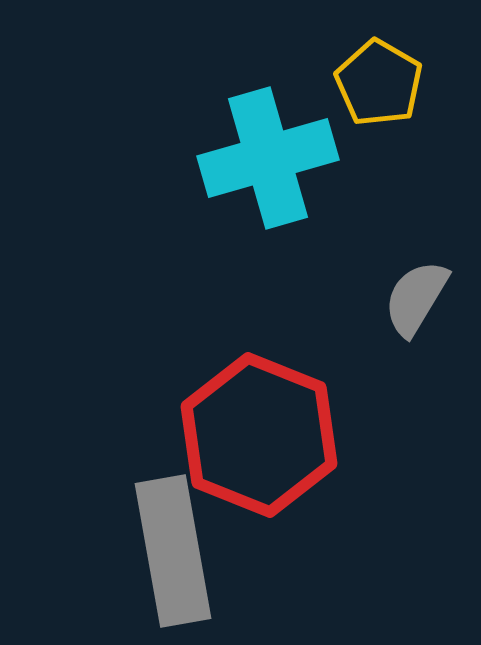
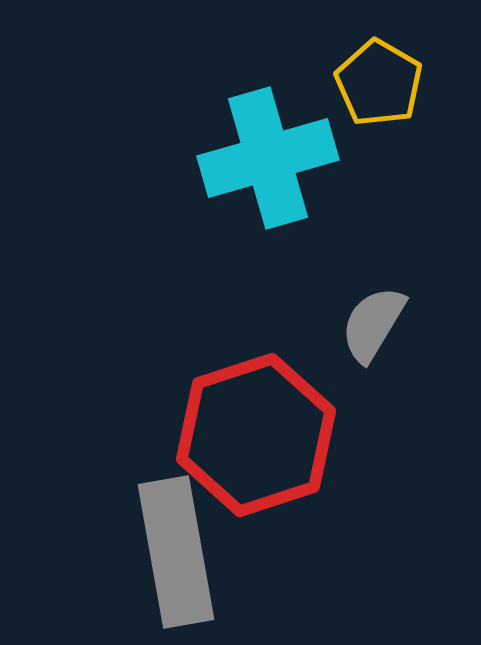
gray semicircle: moved 43 px left, 26 px down
red hexagon: moved 3 px left; rotated 20 degrees clockwise
gray rectangle: moved 3 px right, 1 px down
